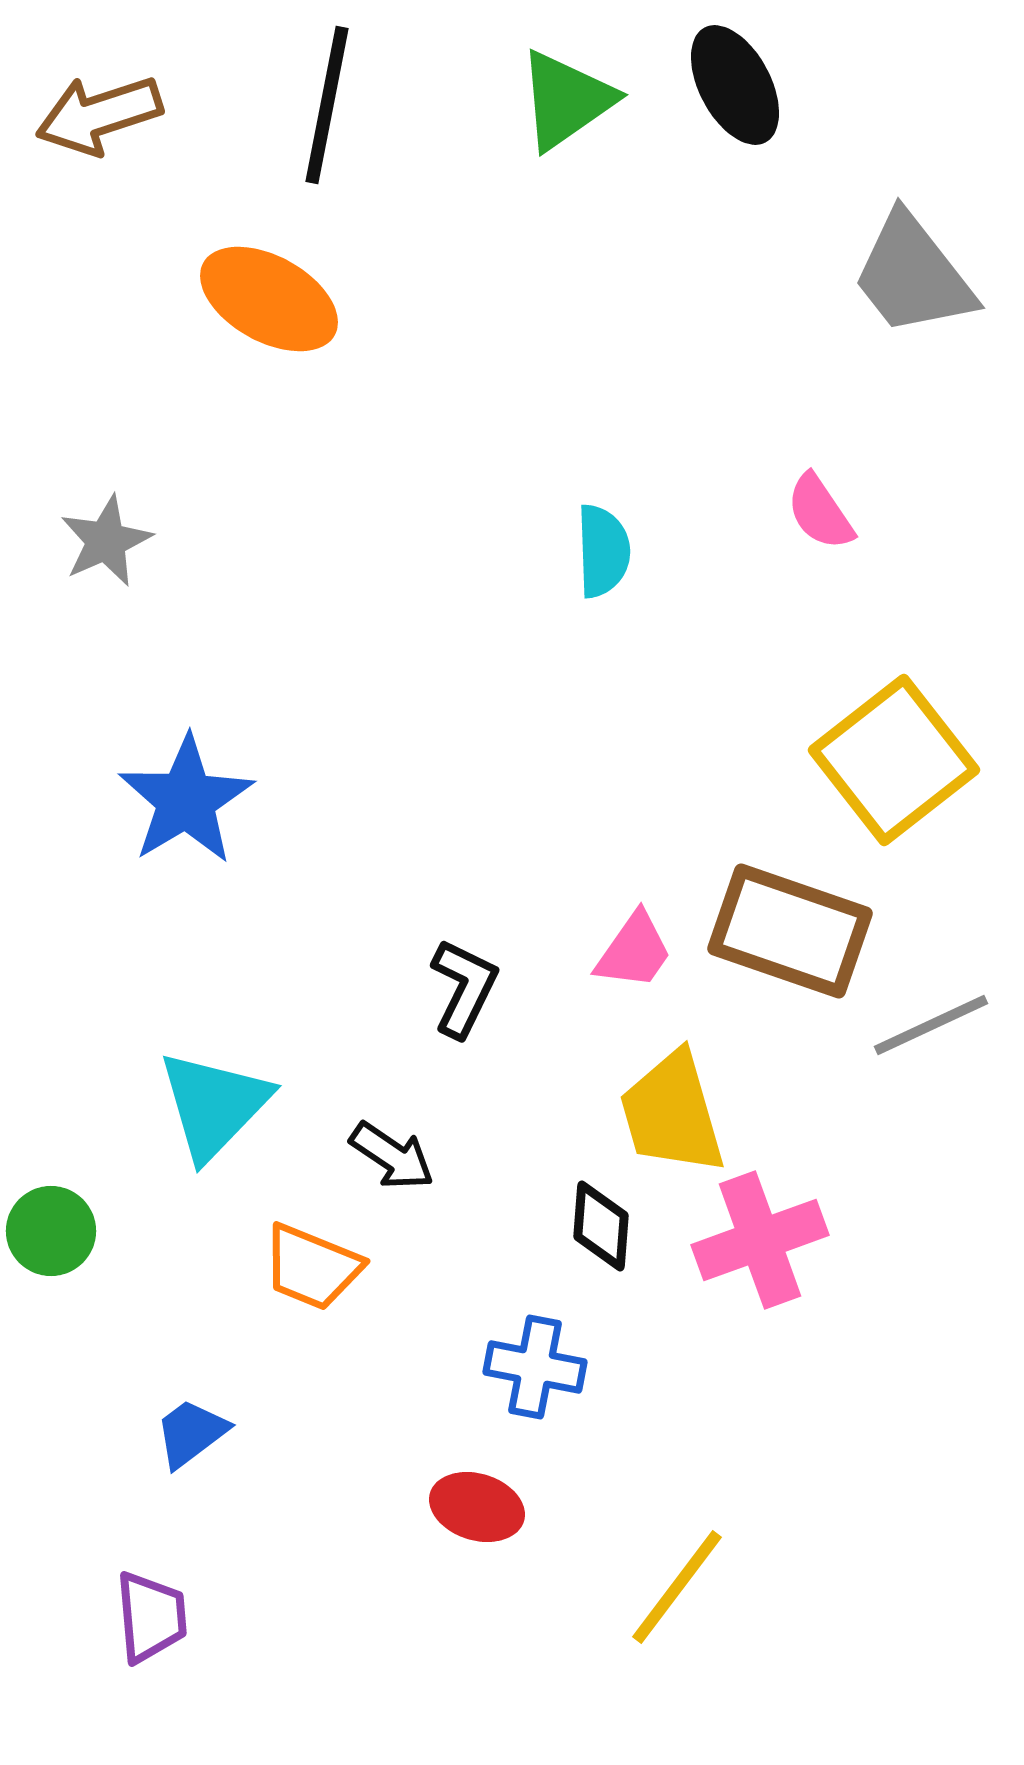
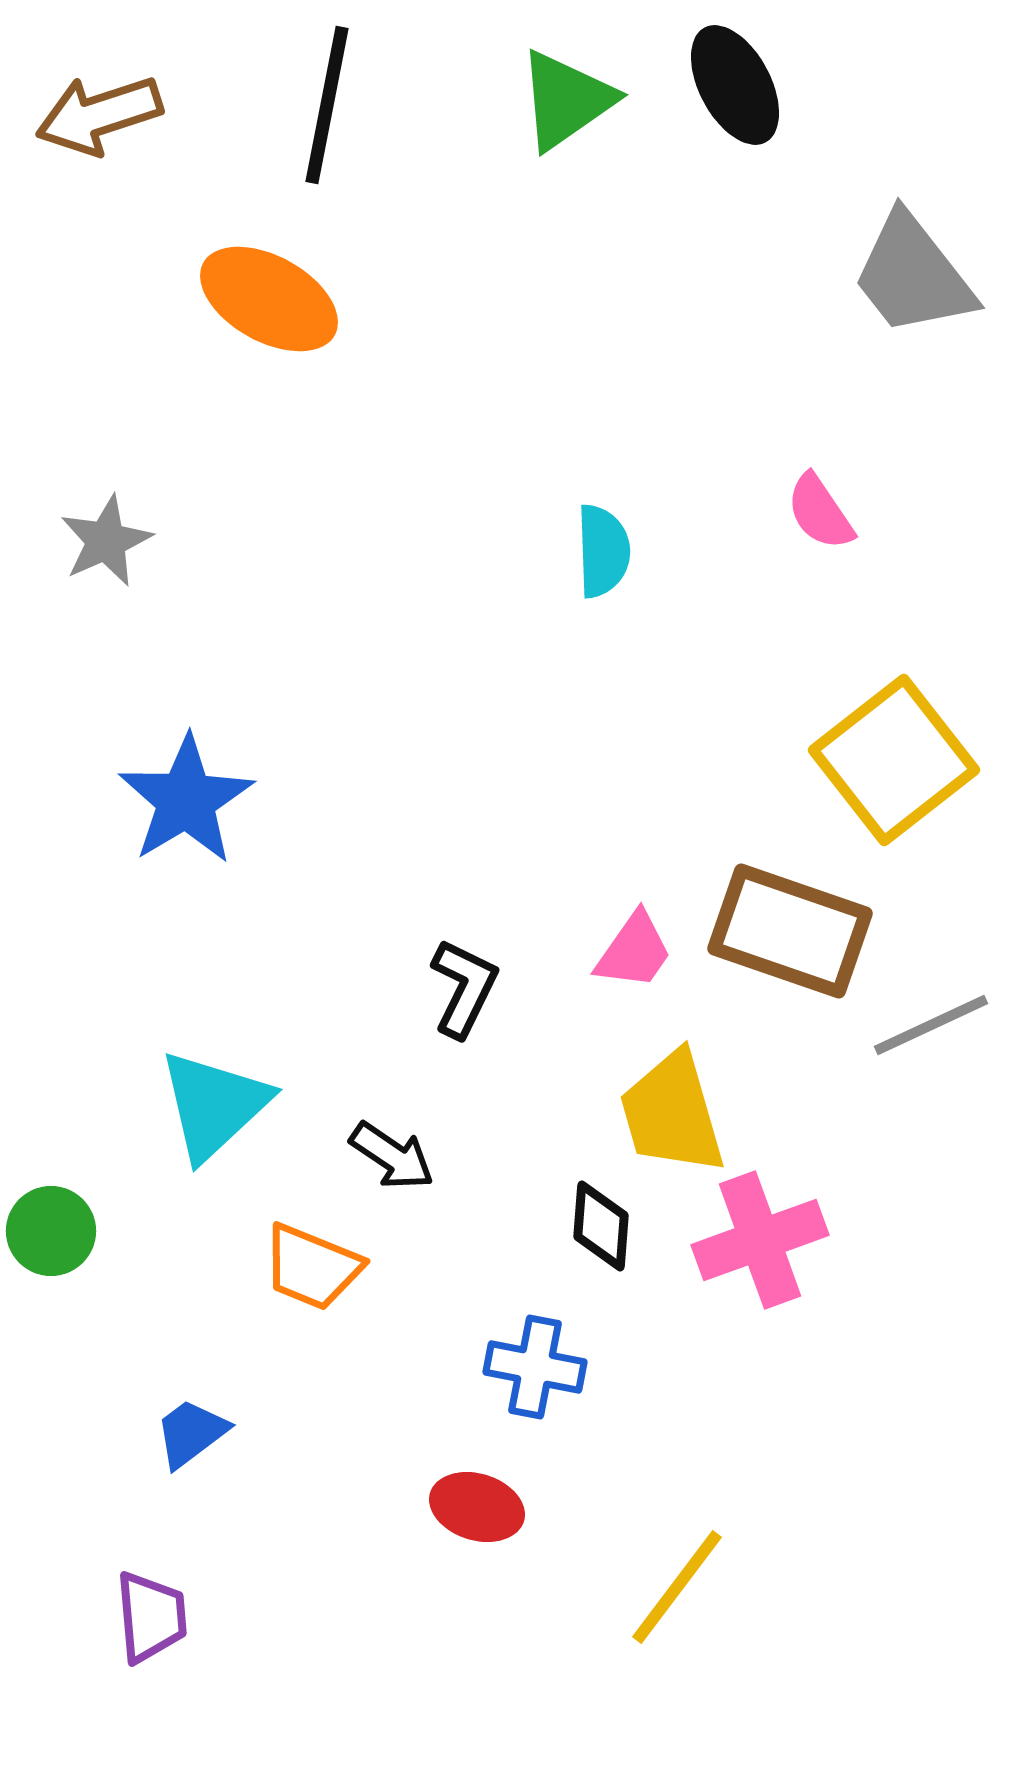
cyan triangle: rotated 3 degrees clockwise
